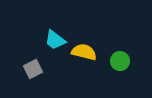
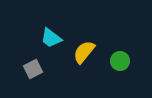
cyan trapezoid: moved 4 px left, 2 px up
yellow semicircle: rotated 65 degrees counterclockwise
